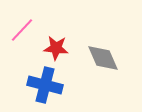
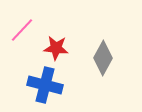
gray diamond: rotated 52 degrees clockwise
